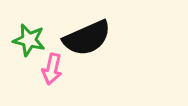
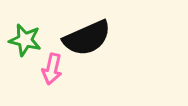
green star: moved 4 px left
